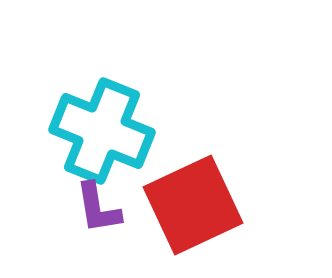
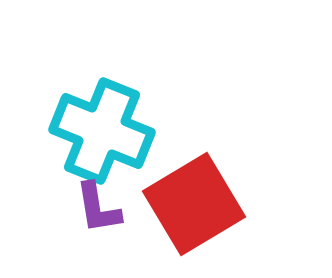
red square: moved 1 px right, 1 px up; rotated 6 degrees counterclockwise
